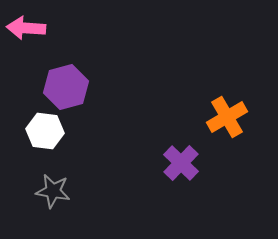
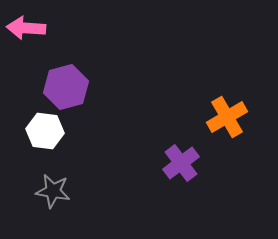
purple cross: rotated 9 degrees clockwise
